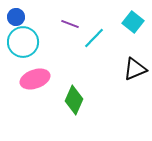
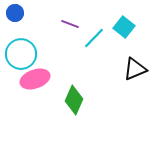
blue circle: moved 1 px left, 4 px up
cyan square: moved 9 px left, 5 px down
cyan circle: moved 2 px left, 12 px down
